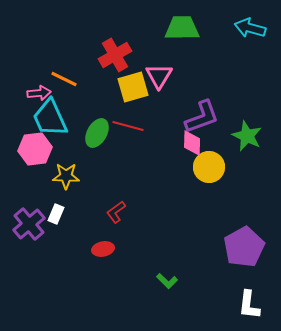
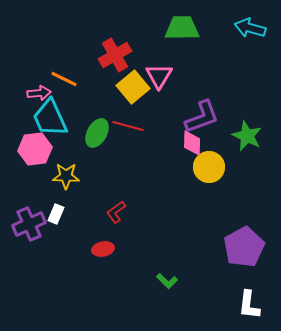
yellow square: rotated 24 degrees counterclockwise
purple cross: rotated 16 degrees clockwise
